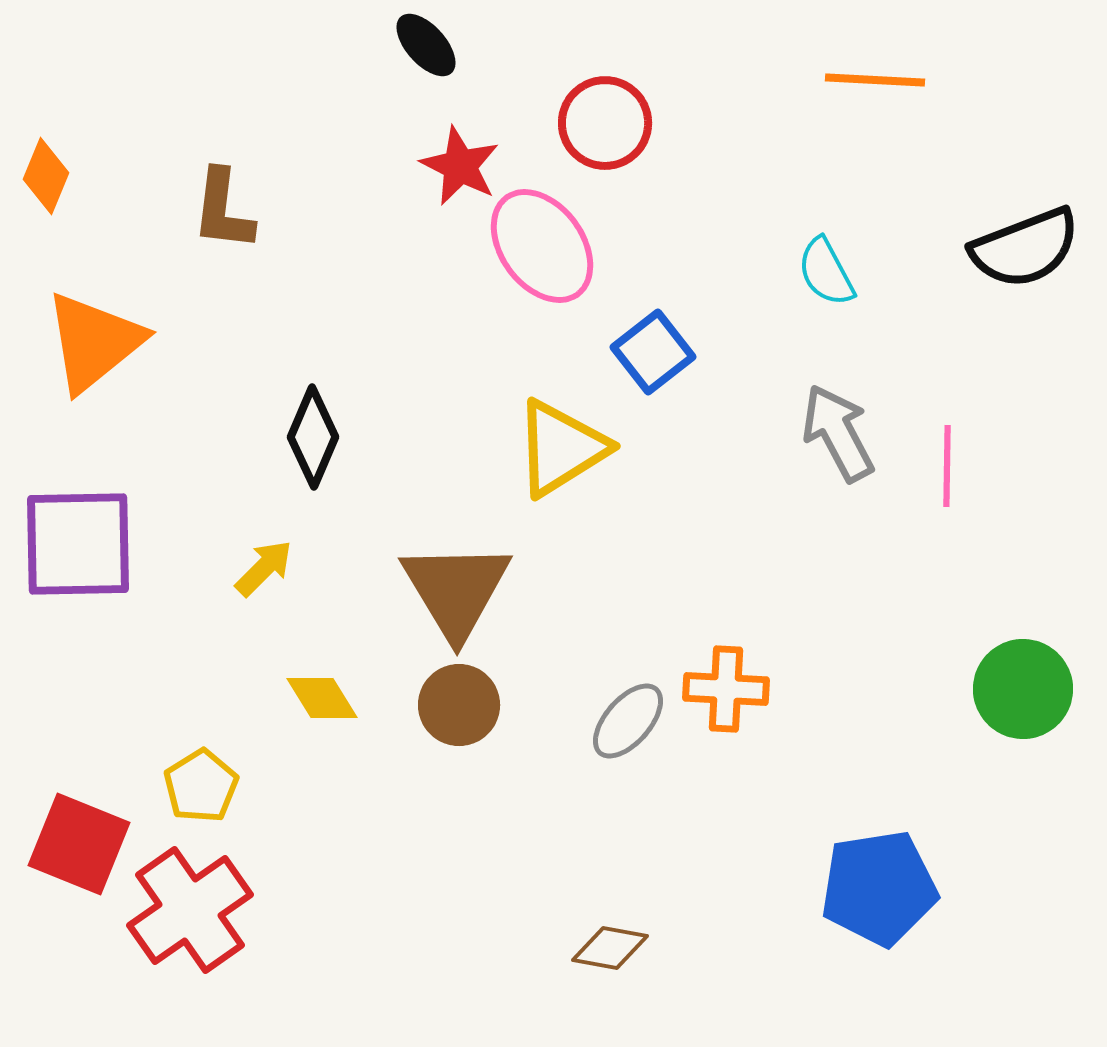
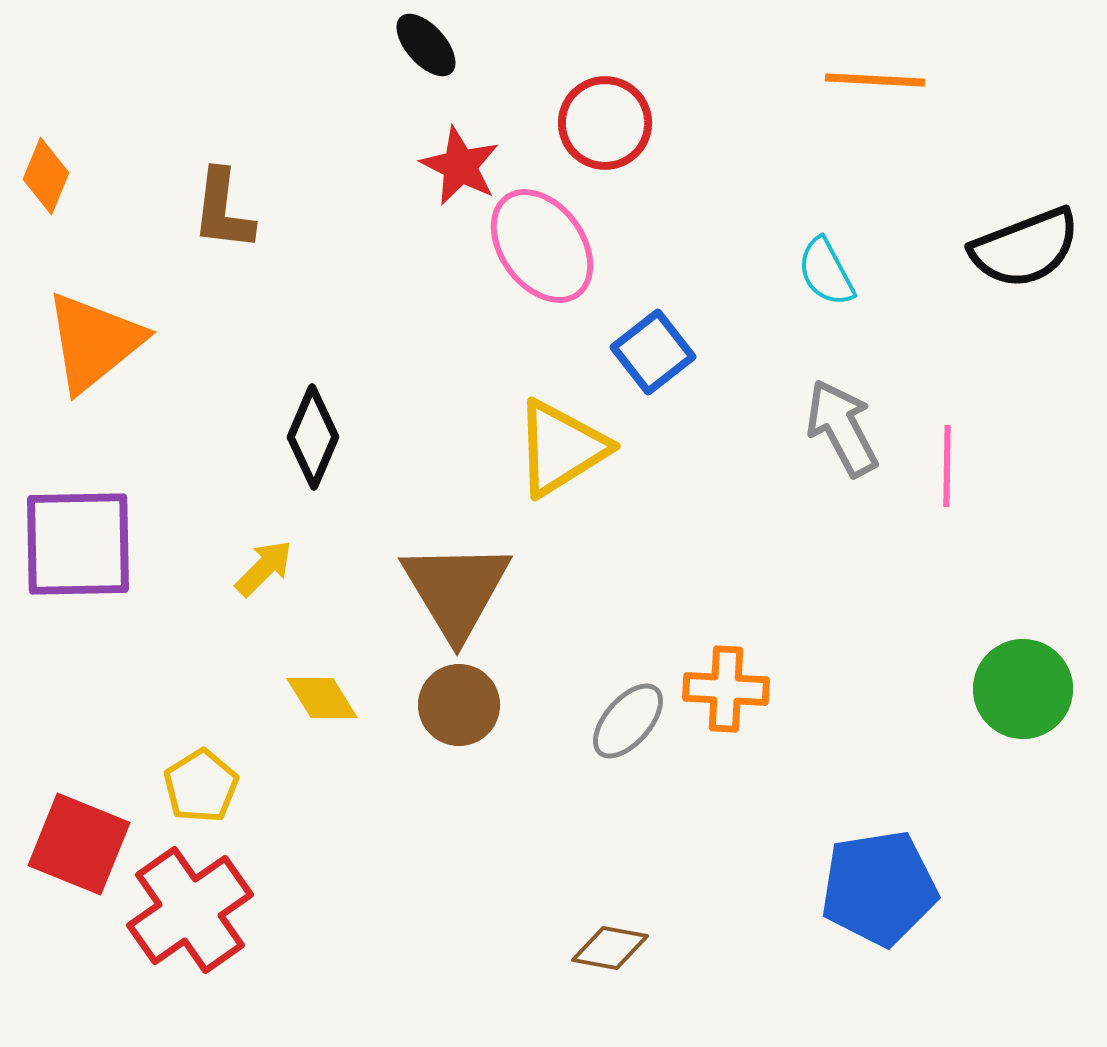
gray arrow: moved 4 px right, 5 px up
